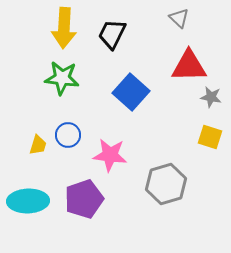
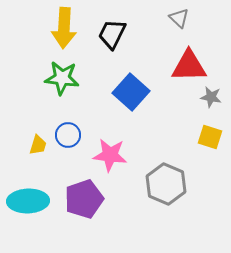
gray hexagon: rotated 21 degrees counterclockwise
